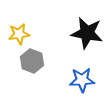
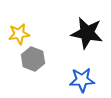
gray hexagon: moved 1 px right, 2 px up
